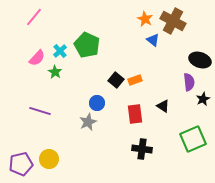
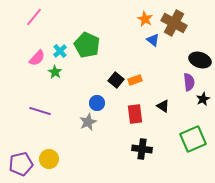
brown cross: moved 1 px right, 2 px down
